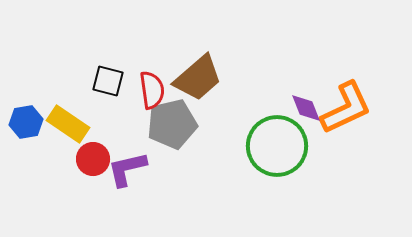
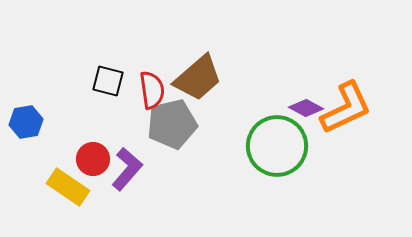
purple diamond: rotated 40 degrees counterclockwise
yellow rectangle: moved 63 px down
purple L-shape: rotated 144 degrees clockwise
